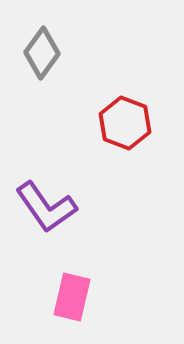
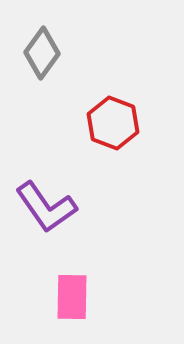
red hexagon: moved 12 px left
pink rectangle: rotated 12 degrees counterclockwise
